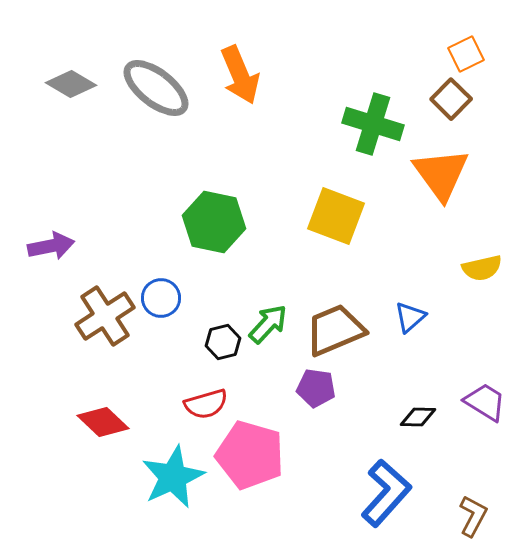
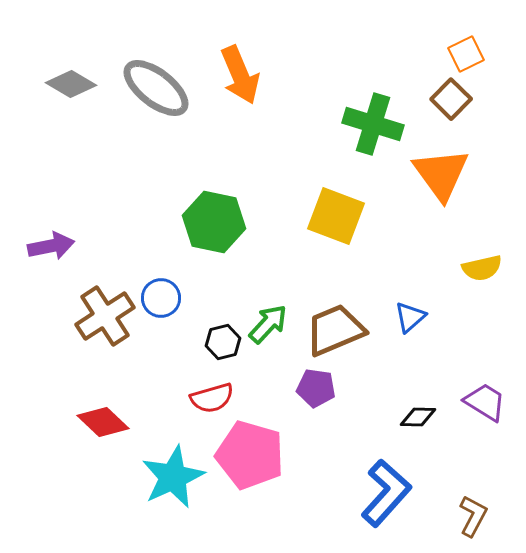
red semicircle: moved 6 px right, 6 px up
